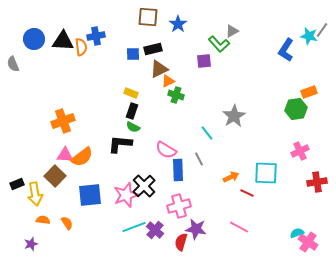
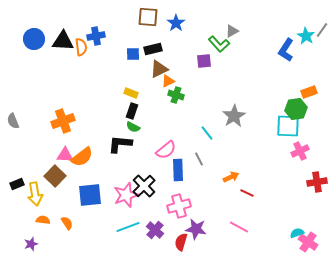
blue star at (178, 24): moved 2 px left, 1 px up
cyan star at (309, 36): moved 3 px left; rotated 18 degrees clockwise
gray semicircle at (13, 64): moved 57 px down
pink semicircle at (166, 150): rotated 70 degrees counterclockwise
cyan square at (266, 173): moved 22 px right, 47 px up
cyan line at (134, 227): moved 6 px left
